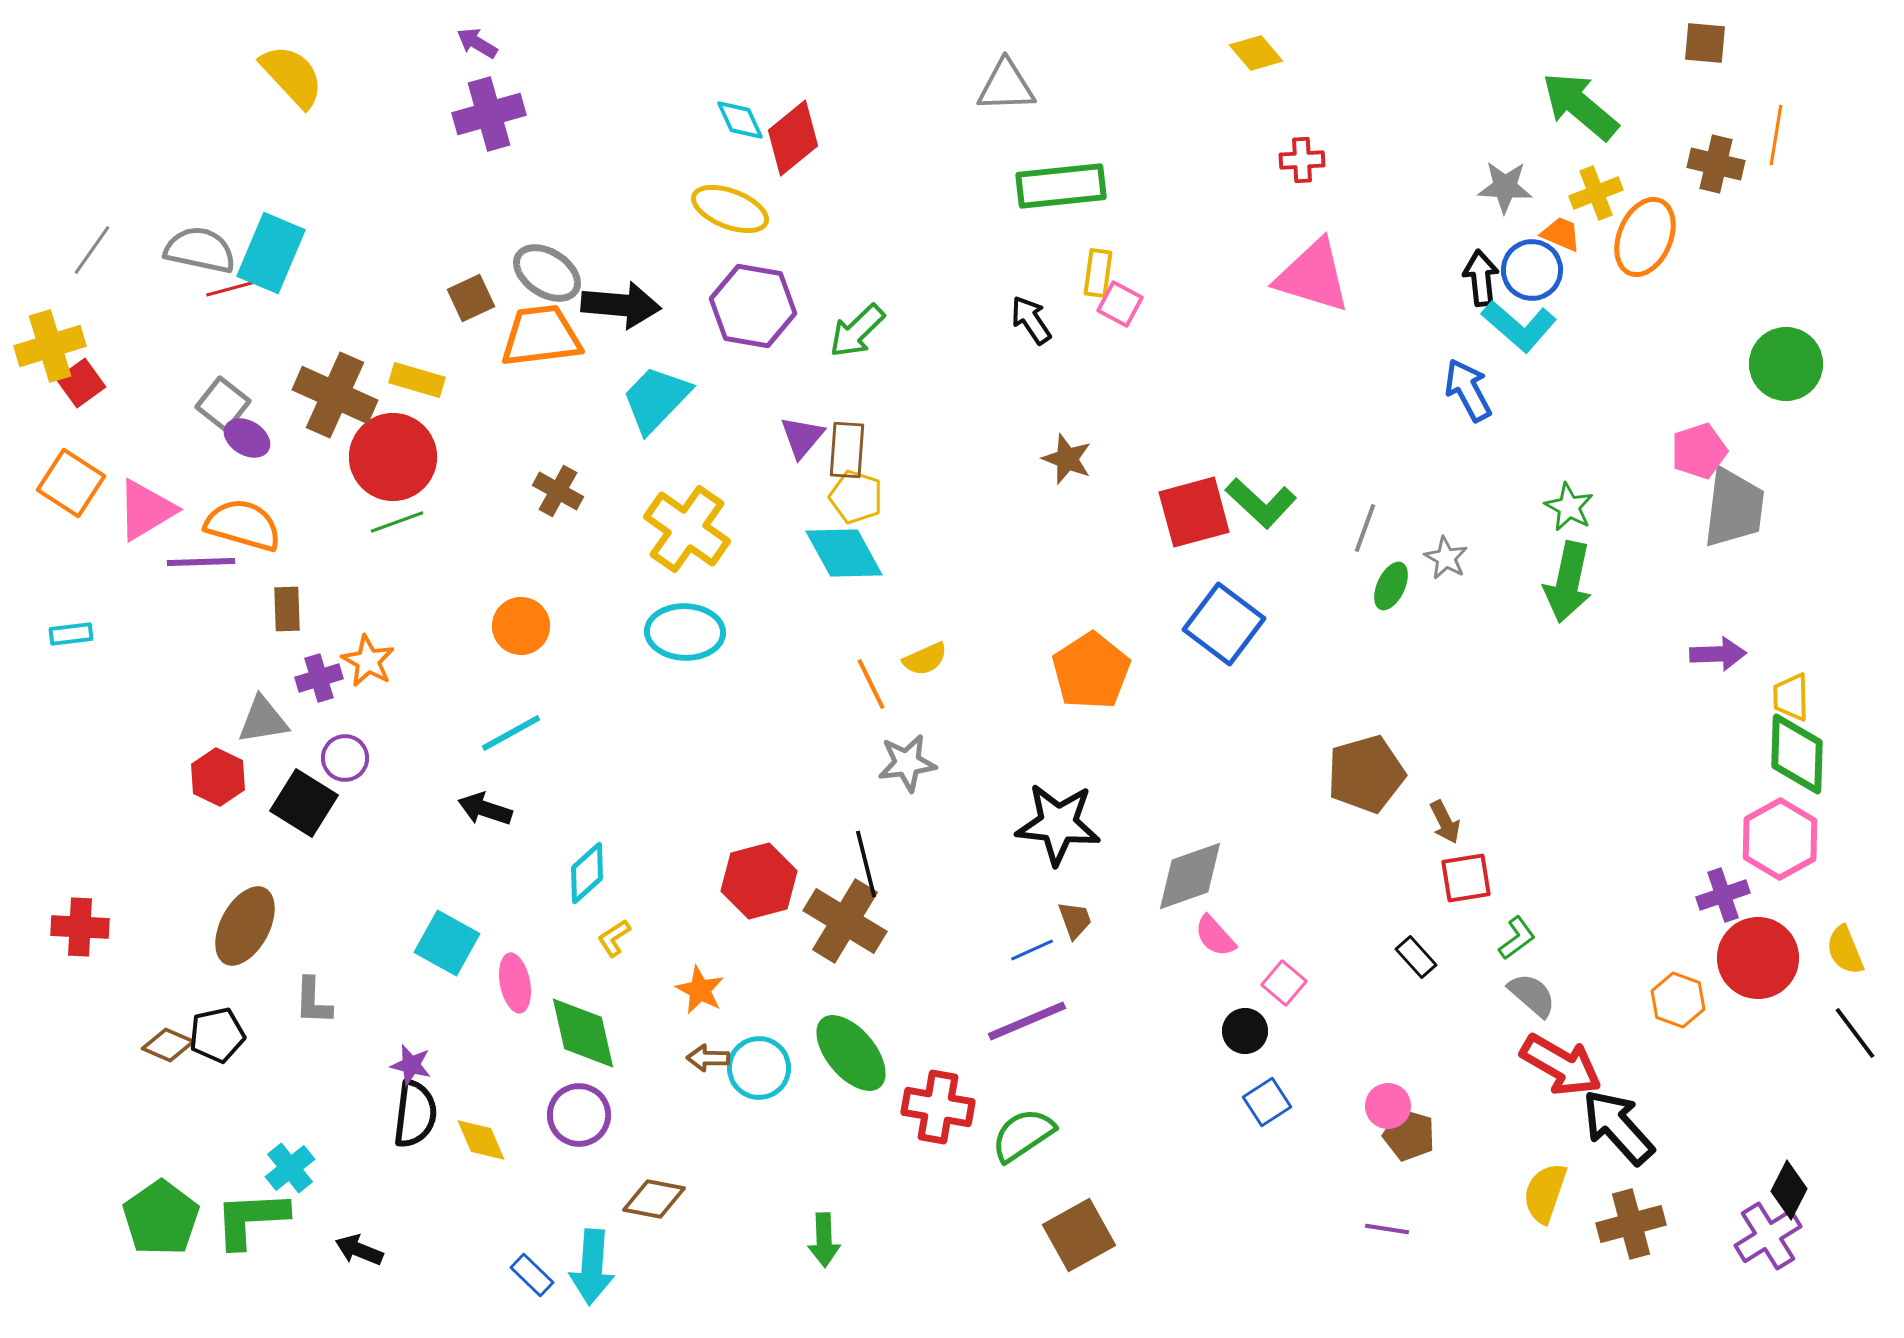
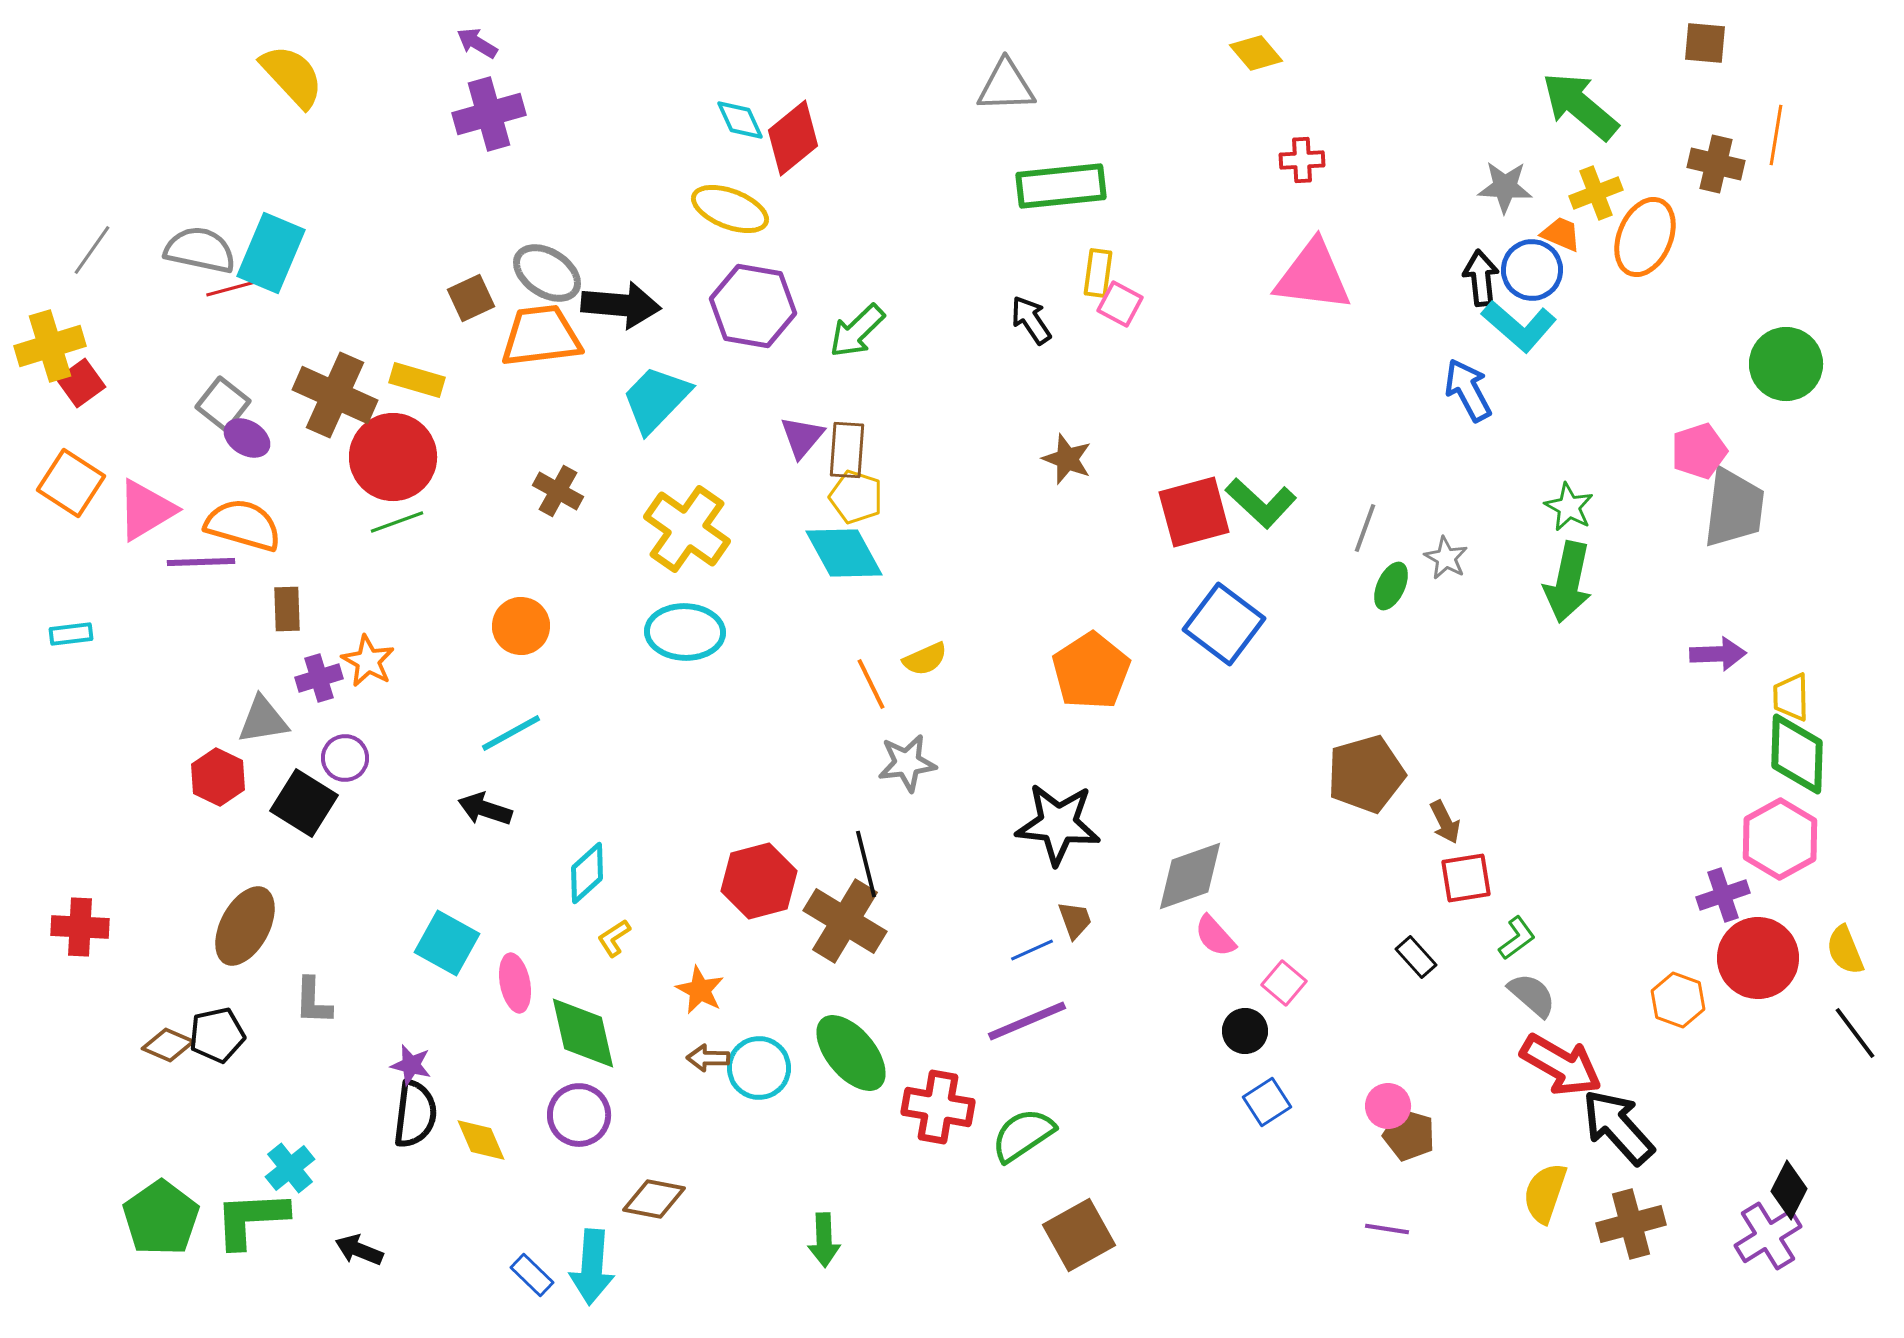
pink triangle at (1313, 276): rotated 10 degrees counterclockwise
